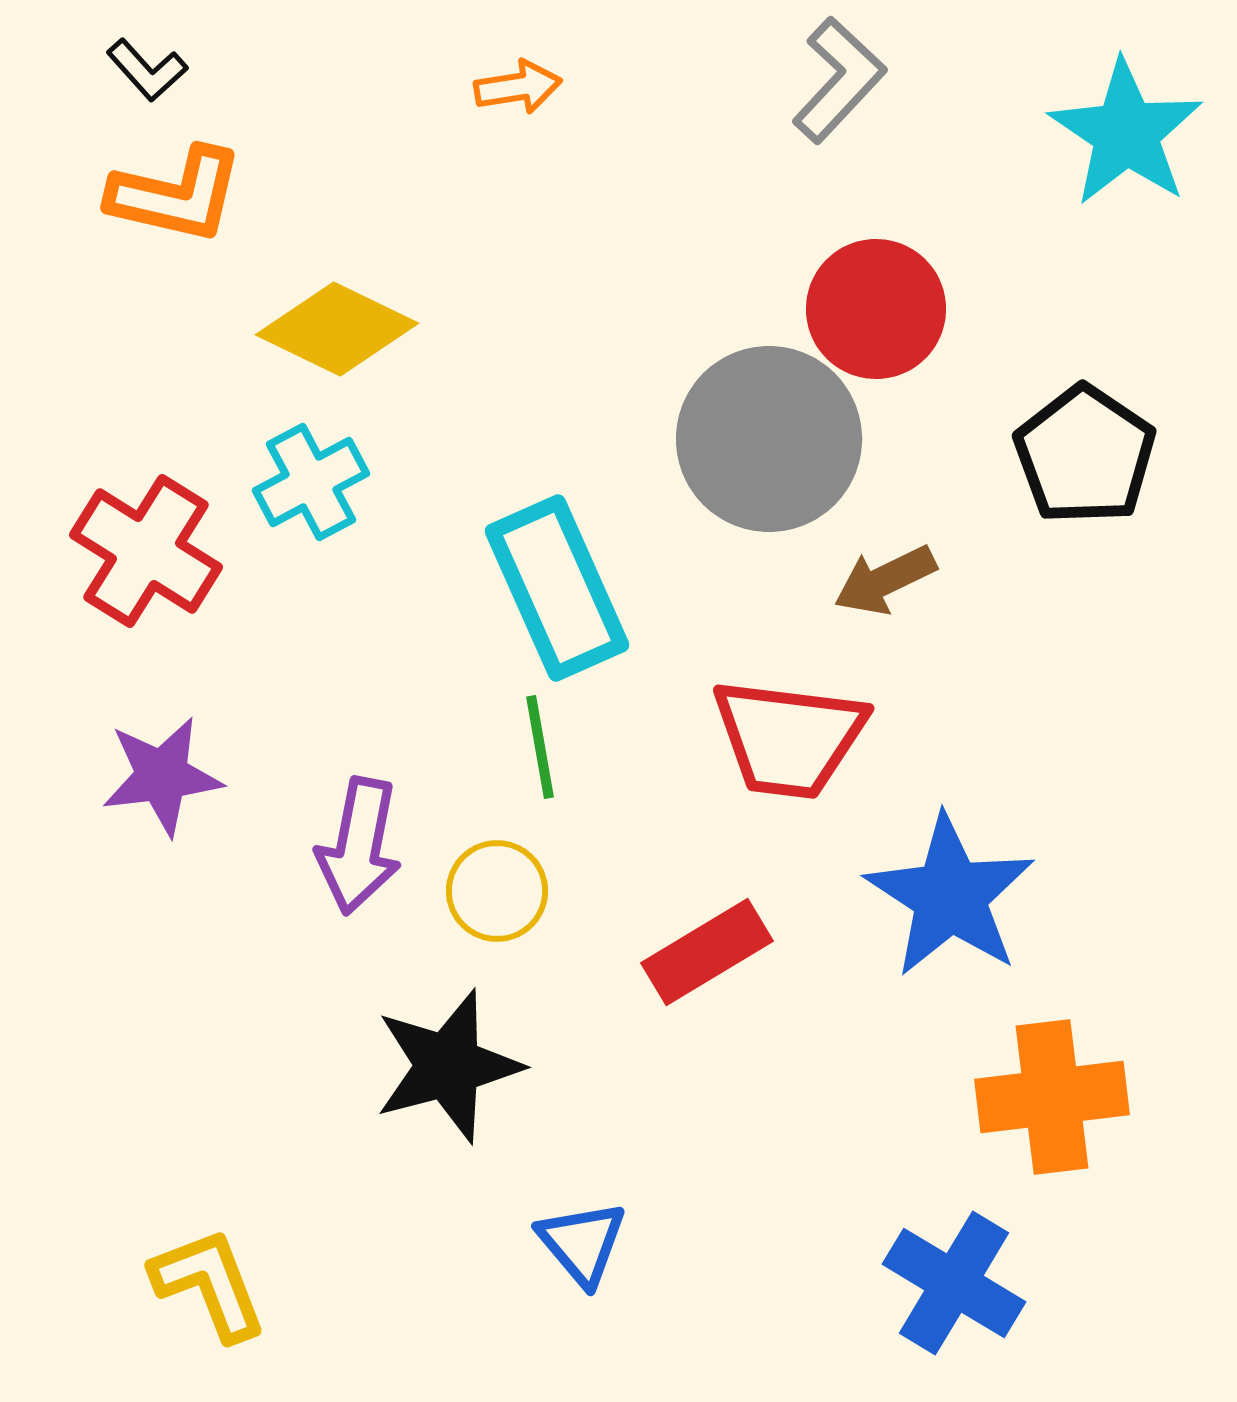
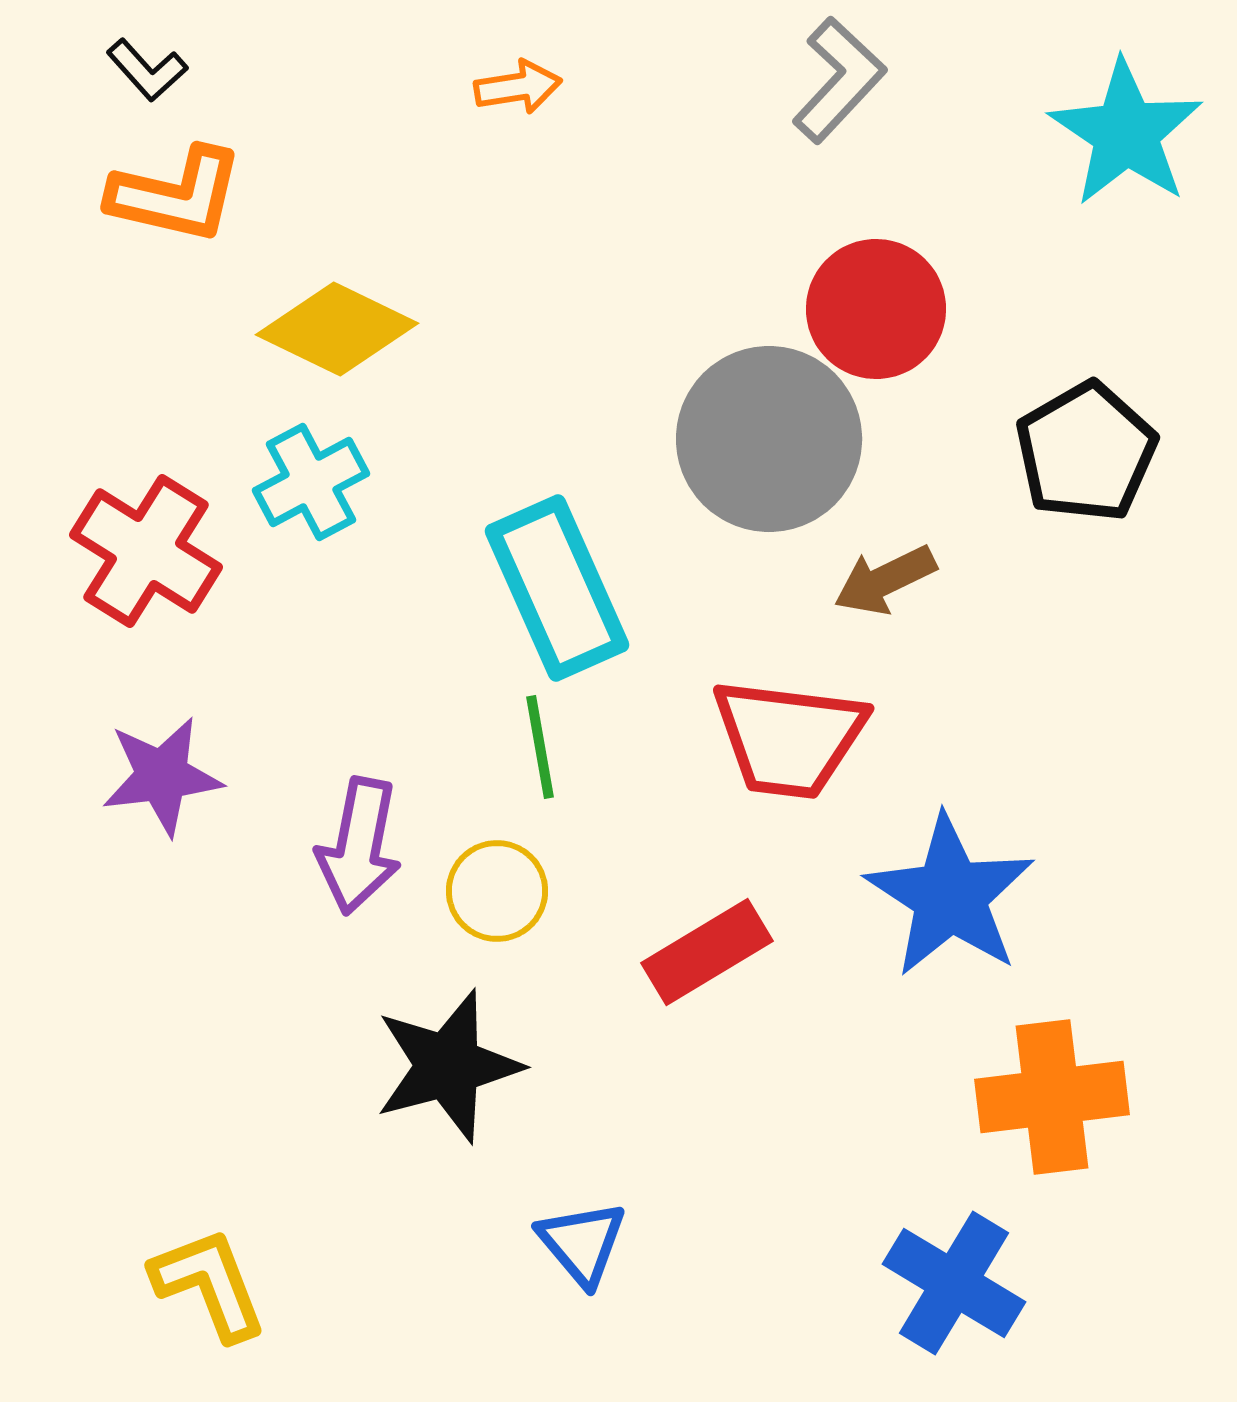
black pentagon: moved 1 px right, 3 px up; rotated 8 degrees clockwise
